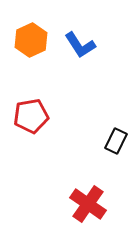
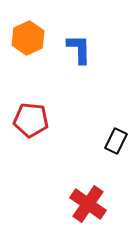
orange hexagon: moved 3 px left, 2 px up
blue L-shape: moved 1 px left, 4 px down; rotated 148 degrees counterclockwise
red pentagon: moved 4 px down; rotated 16 degrees clockwise
